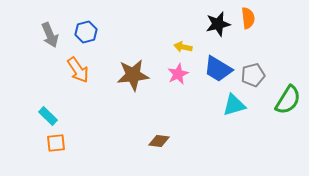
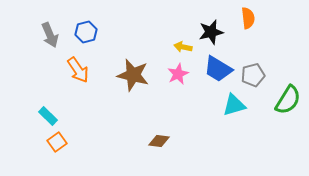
black star: moved 7 px left, 8 px down
brown star: rotated 20 degrees clockwise
orange square: moved 1 px right, 1 px up; rotated 30 degrees counterclockwise
